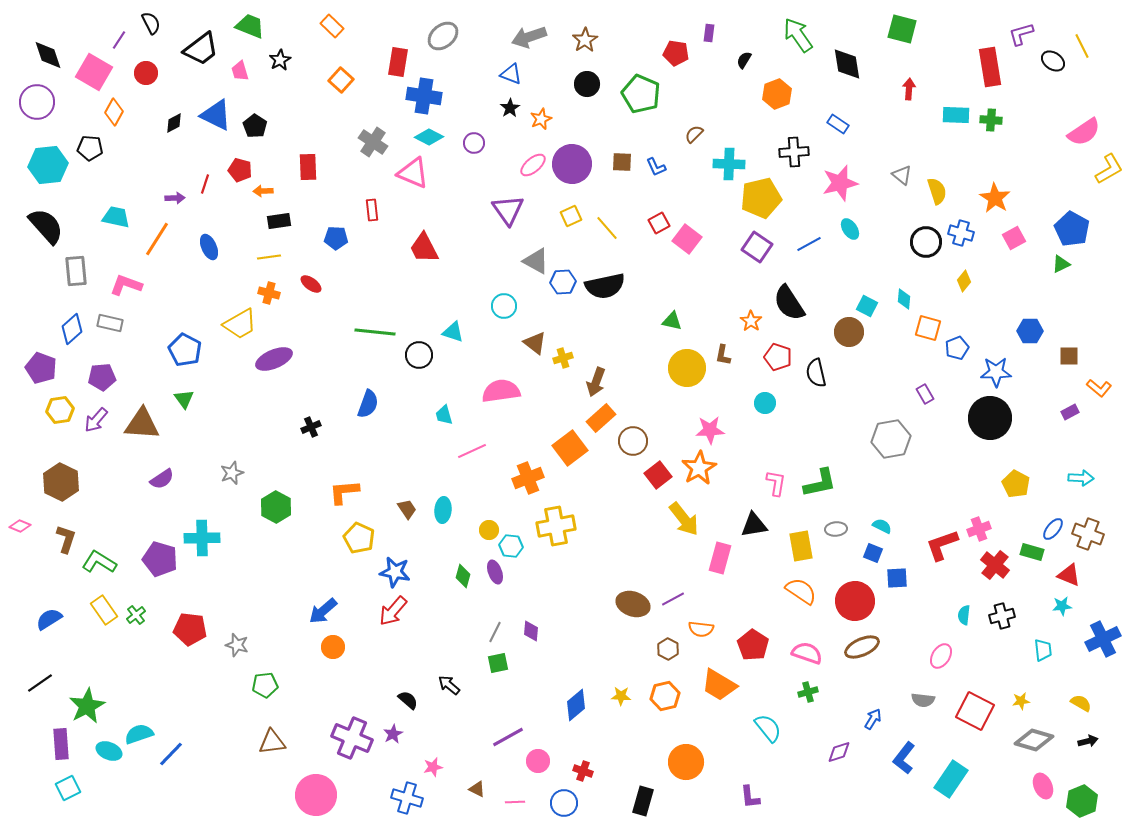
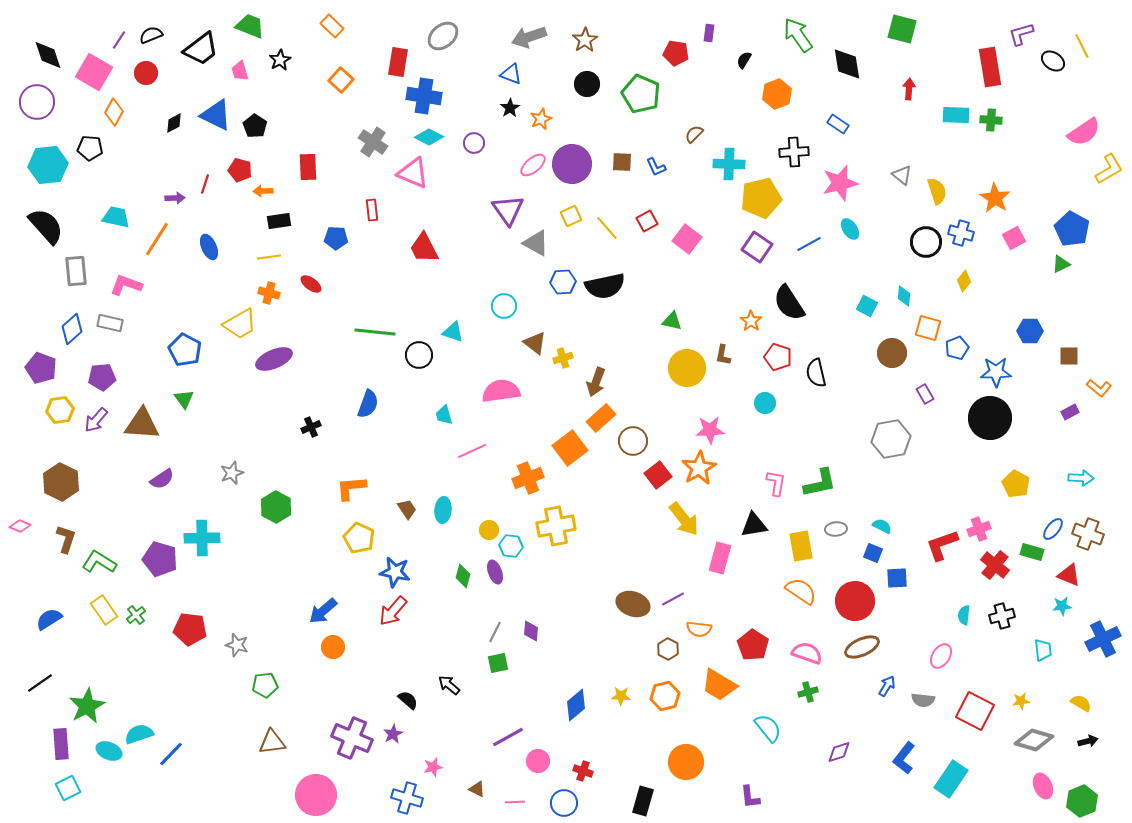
black semicircle at (151, 23): moved 12 px down; rotated 85 degrees counterclockwise
red square at (659, 223): moved 12 px left, 2 px up
gray triangle at (536, 261): moved 18 px up
cyan diamond at (904, 299): moved 3 px up
brown circle at (849, 332): moved 43 px right, 21 px down
orange L-shape at (344, 492): moved 7 px right, 4 px up
orange semicircle at (701, 629): moved 2 px left
blue arrow at (873, 719): moved 14 px right, 33 px up
